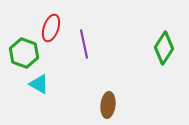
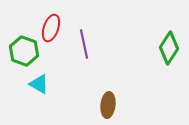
green diamond: moved 5 px right
green hexagon: moved 2 px up
